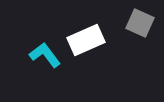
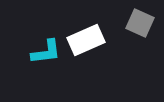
cyan L-shape: moved 1 px right, 3 px up; rotated 120 degrees clockwise
